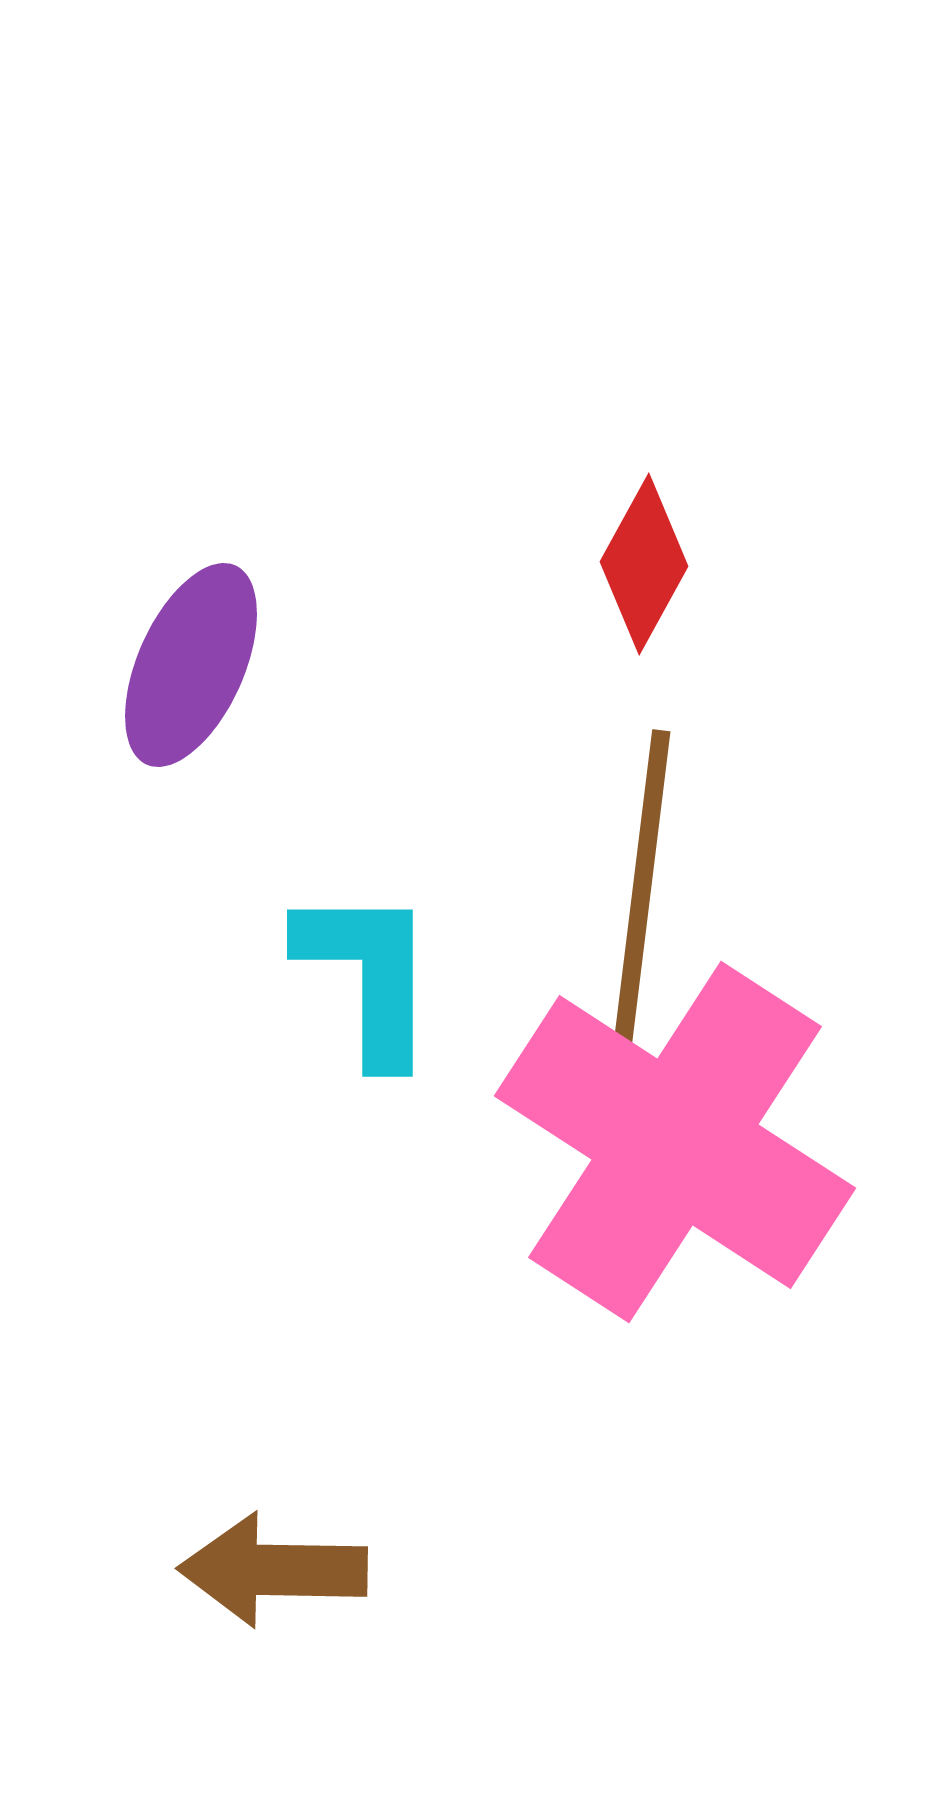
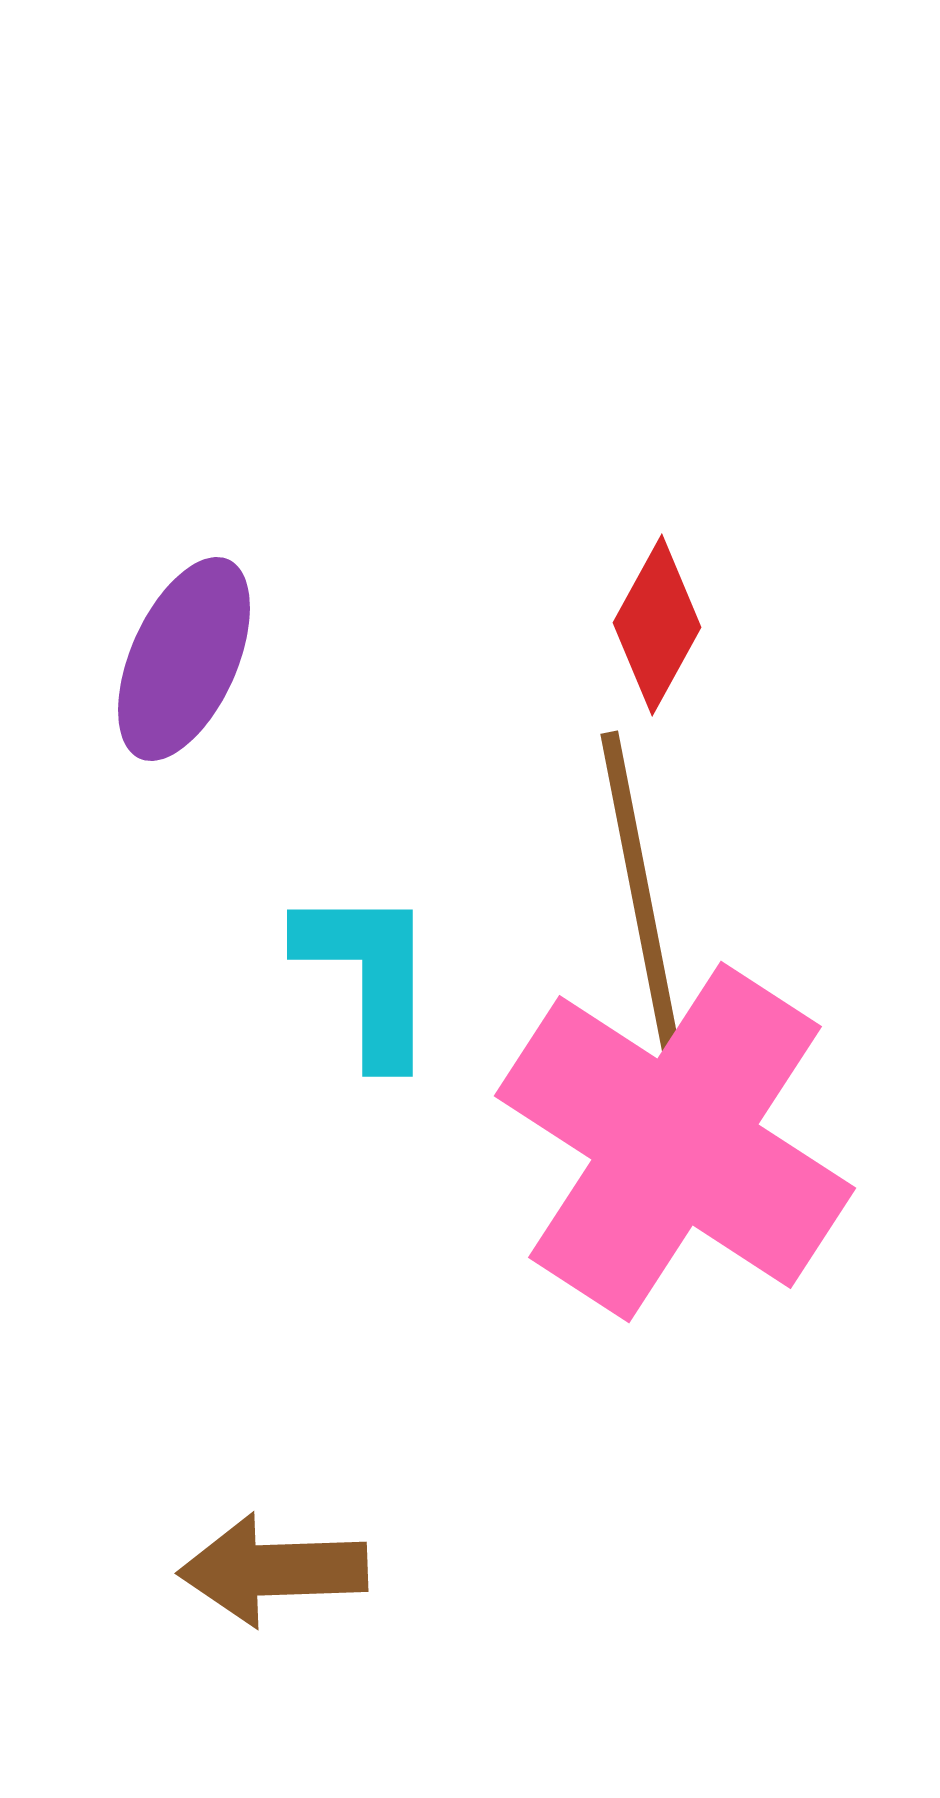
red diamond: moved 13 px right, 61 px down
purple ellipse: moved 7 px left, 6 px up
brown line: rotated 18 degrees counterclockwise
brown arrow: rotated 3 degrees counterclockwise
